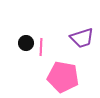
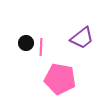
purple trapezoid: rotated 20 degrees counterclockwise
pink pentagon: moved 3 px left, 2 px down
